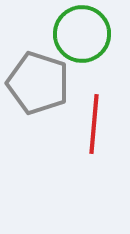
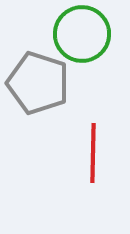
red line: moved 1 px left, 29 px down; rotated 4 degrees counterclockwise
